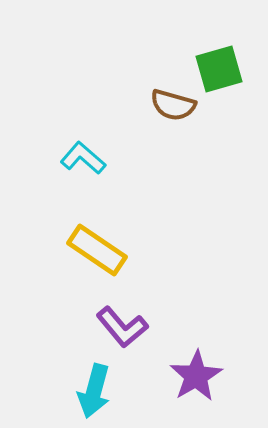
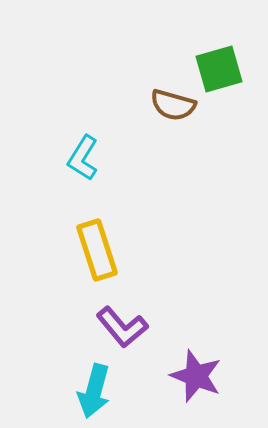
cyan L-shape: rotated 99 degrees counterclockwise
yellow rectangle: rotated 38 degrees clockwise
purple star: rotated 20 degrees counterclockwise
